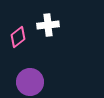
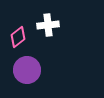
purple circle: moved 3 px left, 12 px up
